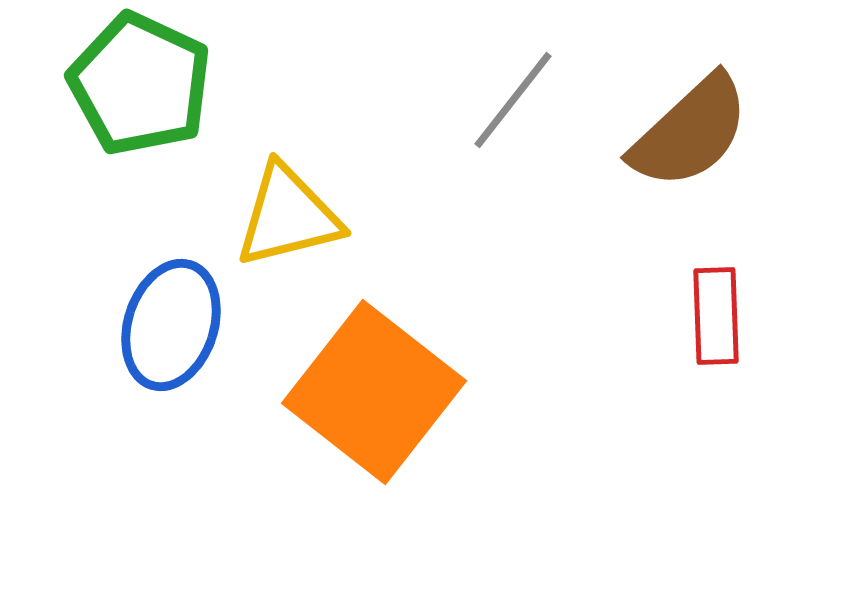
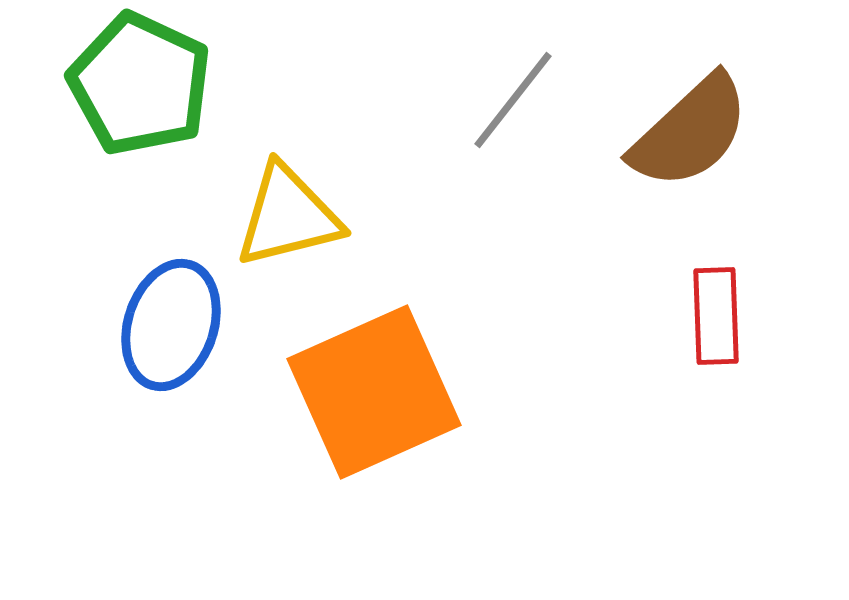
orange square: rotated 28 degrees clockwise
